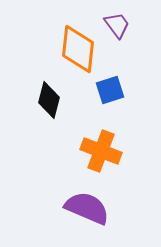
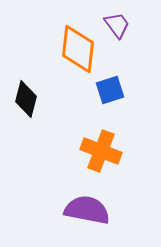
black diamond: moved 23 px left, 1 px up
purple semicircle: moved 2 px down; rotated 12 degrees counterclockwise
